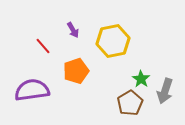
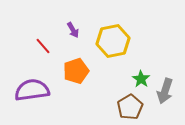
brown pentagon: moved 4 px down
